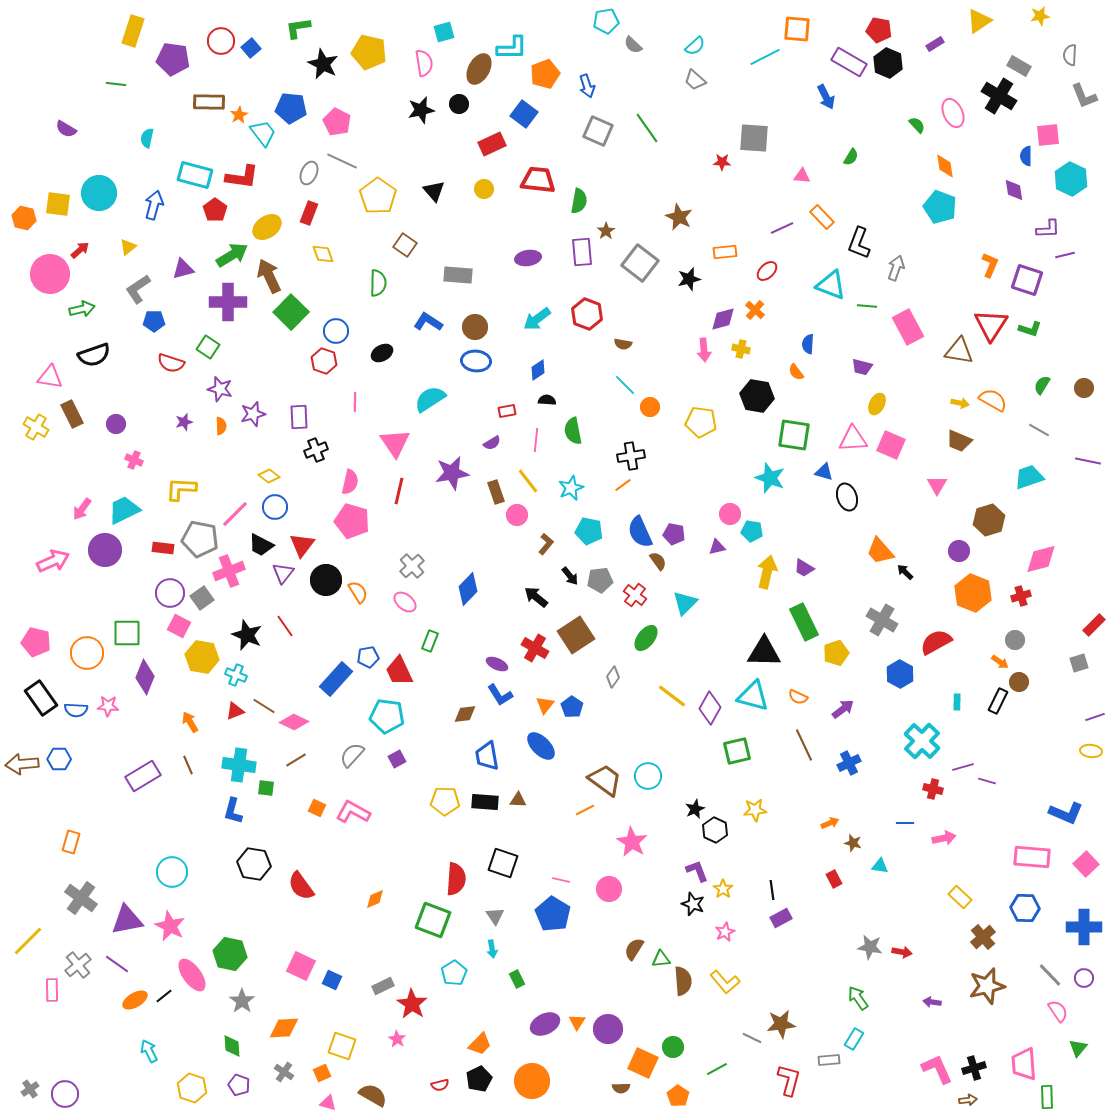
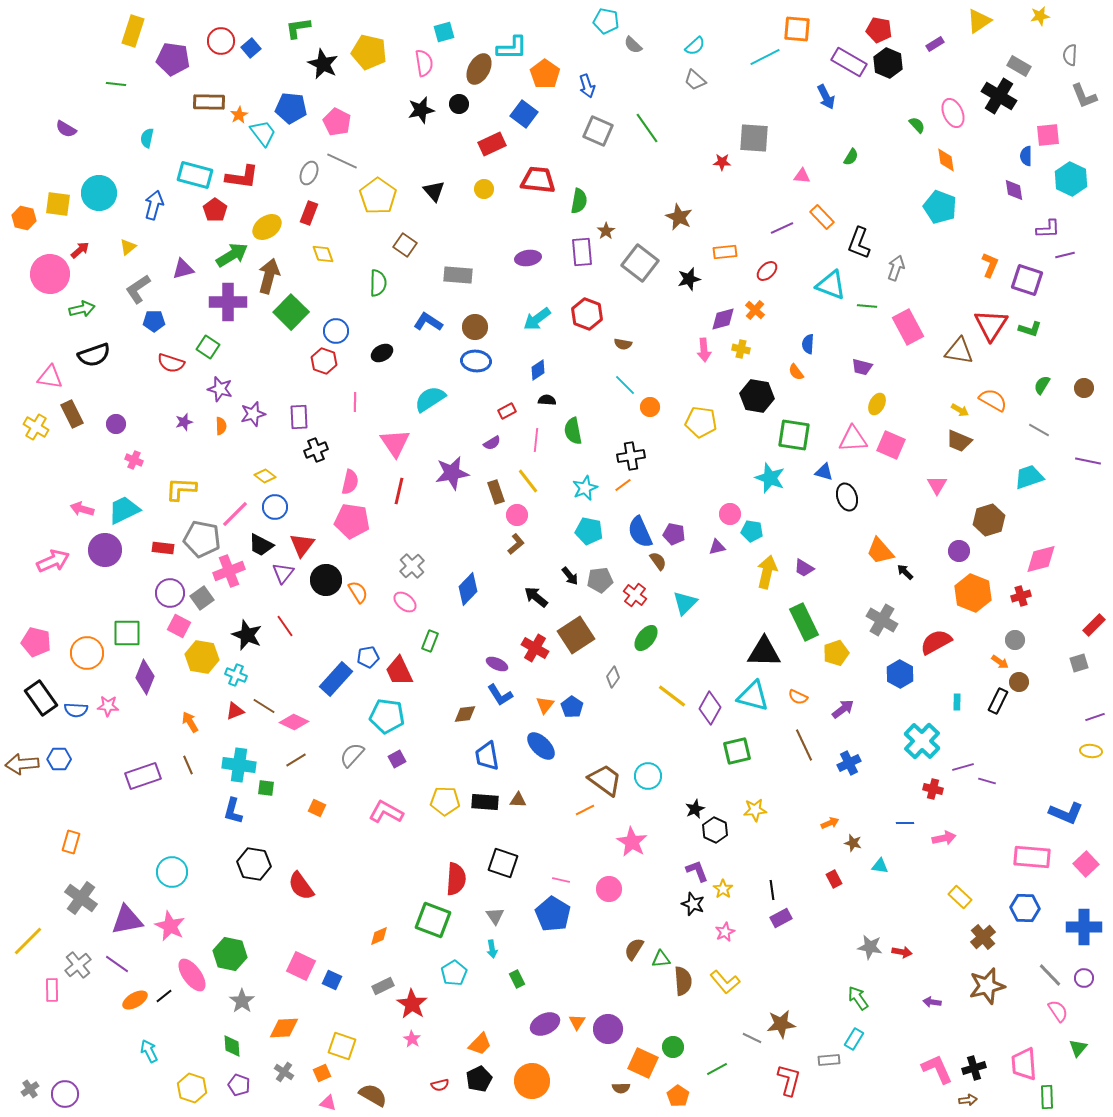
cyan pentagon at (606, 21): rotated 20 degrees clockwise
orange pentagon at (545, 74): rotated 16 degrees counterclockwise
orange diamond at (945, 166): moved 1 px right, 6 px up
brown arrow at (269, 276): rotated 40 degrees clockwise
yellow arrow at (960, 403): moved 7 px down; rotated 18 degrees clockwise
red rectangle at (507, 411): rotated 18 degrees counterclockwise
yellow diamond at (269, 476): moved 4 px left
cyan star at (571, 488): moved 14 px right
pink arrow at (82, 509): rotated 70 degrees clockwise
pink pentagon at (352, 521): rotated 8 degrees counterclockwise
gray pentagon at (200, 539): moved 2 px right
brown L-shape at (546, 544): moved 30 px left; rotated 10 degrees clockwise
purple rectangle at (143, 776): rotated 12 degrees clockwise
pink L-shape at (353, 812): moved 33 px right
orange diamond at (375, 899): moved 4 px right, 37 px down
pink star at (397, 1039): moved 15 px right
